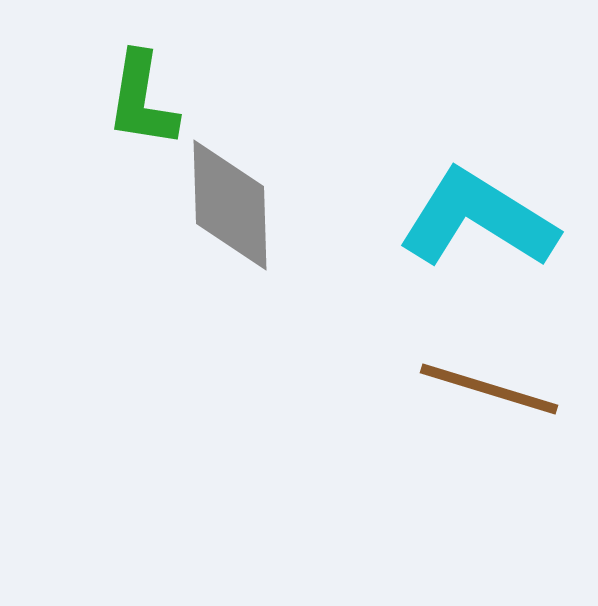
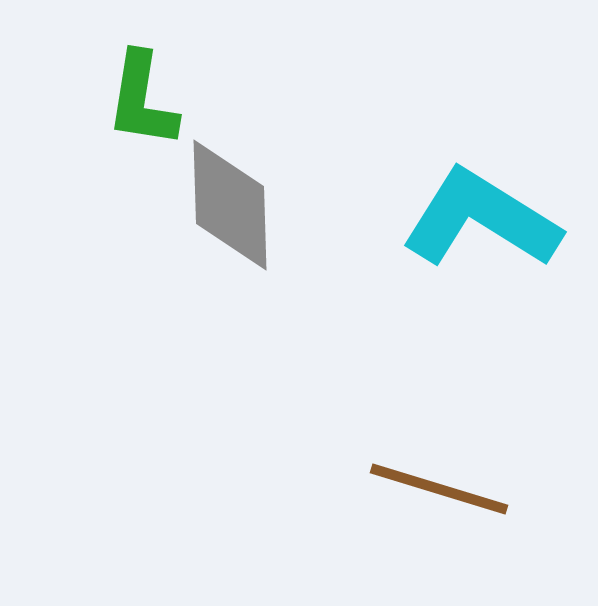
cyan L-shape: moved 3 px right
brown line: moved 50 px left, 100 px down
